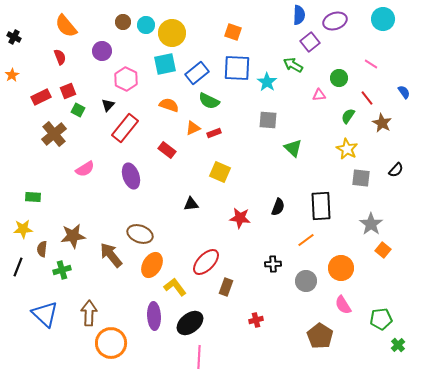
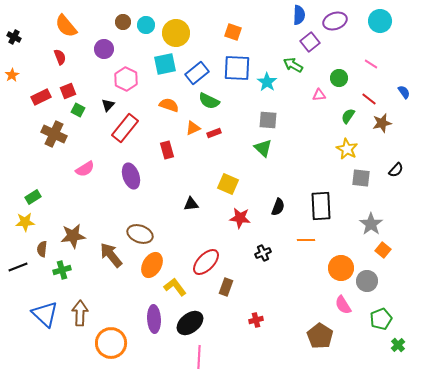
cyan circle at (383, 19): moved 3 px left, 2 px down
yellow circle at (172, 33): moved 4 px right
purple circle at (102, 51): moved 2 px right, 2 px up
red line at (367, 98): moved 2 px right, 1 px down; rotated 14 degrees counterclockwise
brown star at (382, 123): rotated 30 degrees clockwise
brown cross at (54, 134): rotated 25 degrees counterclockwise
green triangle at (293, 148): moved 30 px left
red rectangle at (167, 150): rotated 36 degrees clockwise
yellow square at (220, 172): moved 8 px right, 12 px down
green rectangle at (33, 197): rotated 35 degrees counterclockwise
yellow star at (23, 229): moved 2 px right, 7 px up
orange line at (306, 240): rotated 36 degrees clockwise
black cross at (273, 264): moved 10 px left, 11 px up; rotated 21 degrees counterclockwise
black line at (18, 267): rotated 48 degrees clockwise
gray circle at (306, 281): moved 61 px right
brown arrow at (89, 313): moved 9 px left
purple ellipse at (154, 316): moved 3 px down
green pentagon at (381, 319): rotated 15 degrees counterclockwise
